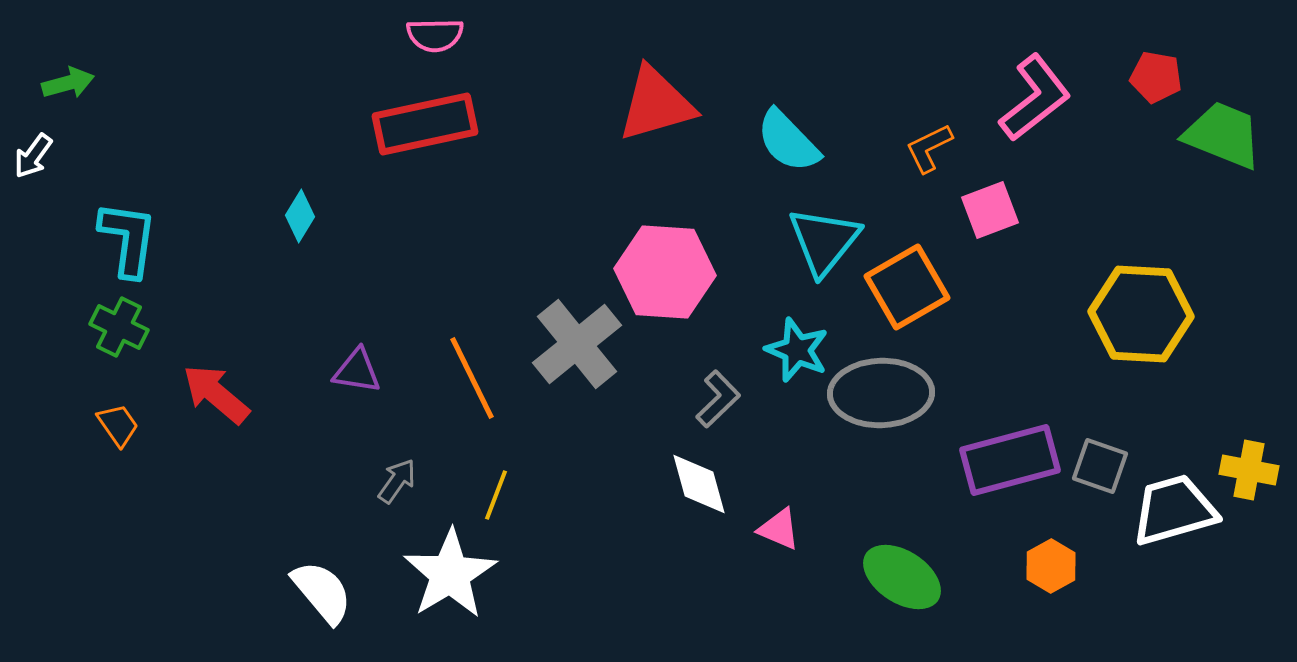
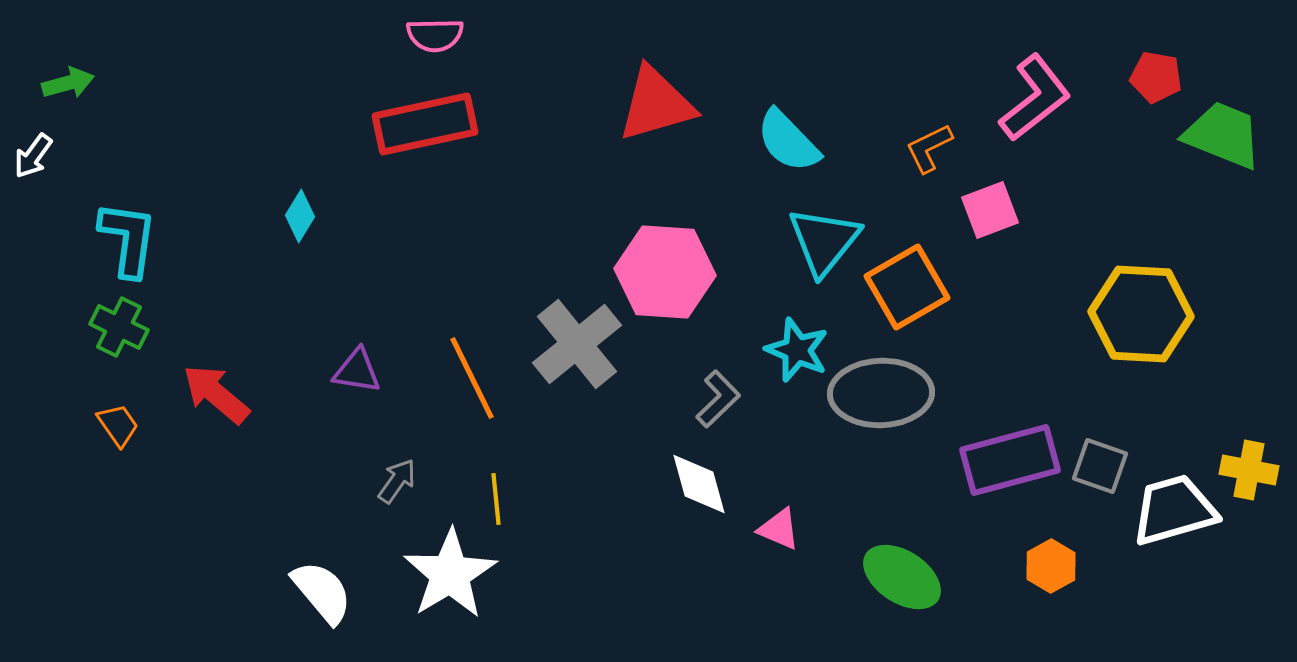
yellow line: moved 4 px down; rotated 27 degrees counterclockwise
